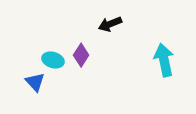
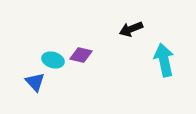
black arrow: moved 21 px right, 5 px down
purple diamond: rotated 70 degrees clockwise
